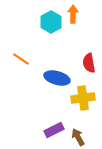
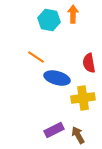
cyan hexagon: moved 2 px left, 2 px up; rotated 20 degrees counterclockwise
orange line: moved 15 px right, 2 px up
brown arrow: moved 2 px up
